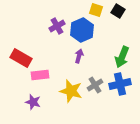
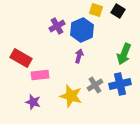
green arrow: moved 2 px right, 3 px up
yellow star: moved 5 px down
